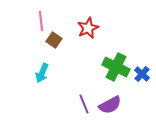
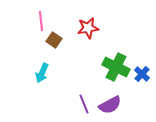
red star: rotated 15 degrees clockwise
